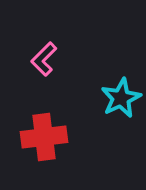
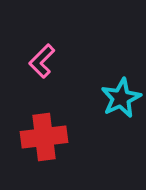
pink L-shape: moved 2 px left, 2 px down
